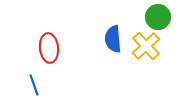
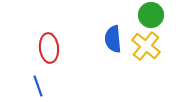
green circle: moved 7 px left, 2 px up
yellow cross: rotated 8 degrees counterclockwise
blue line: moved 4 px right, 1 px down
